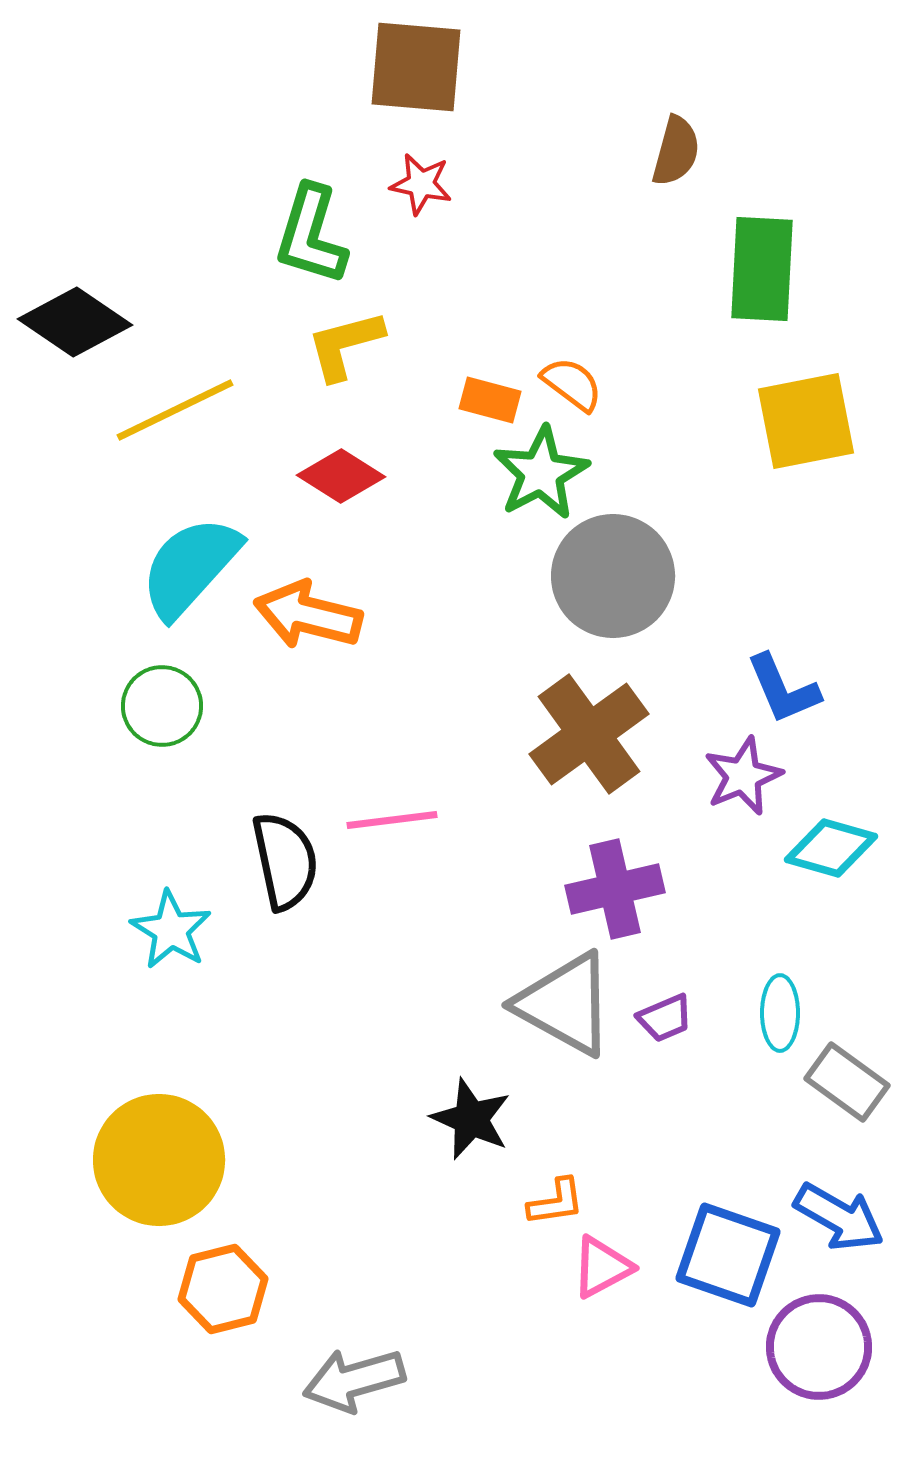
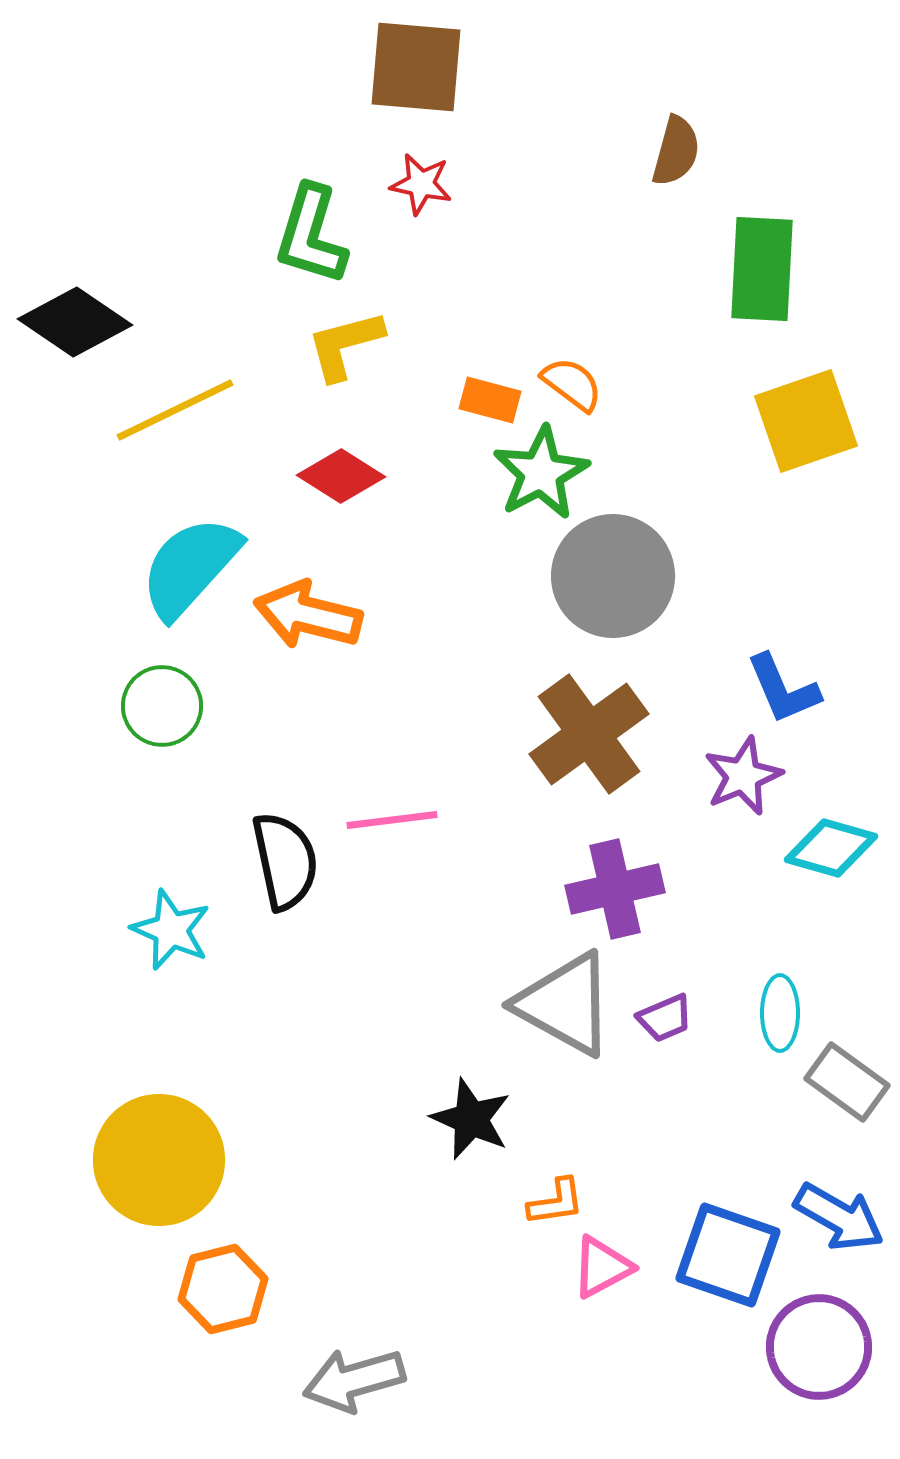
yellow square: rotated 8 degrees counterclockwise
cyan star: rotated 8 degrees counterclockwise
